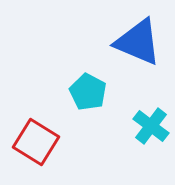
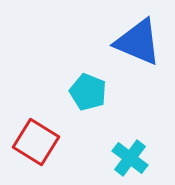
cyan pentagon: rotated 6 degrees counterclockwise
cyan cross: moved 21 px left, 32 px down
